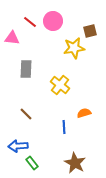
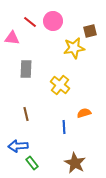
brown line: rotated 32 degrees clockwise
